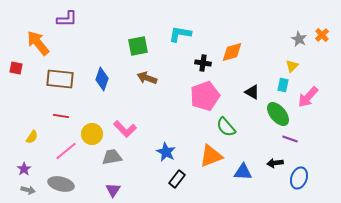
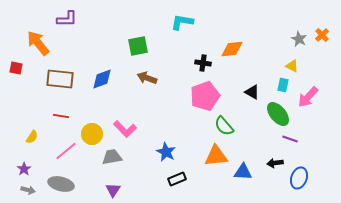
cyan L-shape: moved 2 px right, 12 px up
orange diamond: moved 3 px up; rotated 10 degrees clockwise
yellow triangle: rotated 48 degrees counterclockwise
blue diamond: rotated 50 degrees clockwise
green semicircle: moved 2 px left, 1 px up
orange triangle: moved 5 px right; rotated 15 degrees clockwise
black rectangle: rotated 30 degrees clockwise
